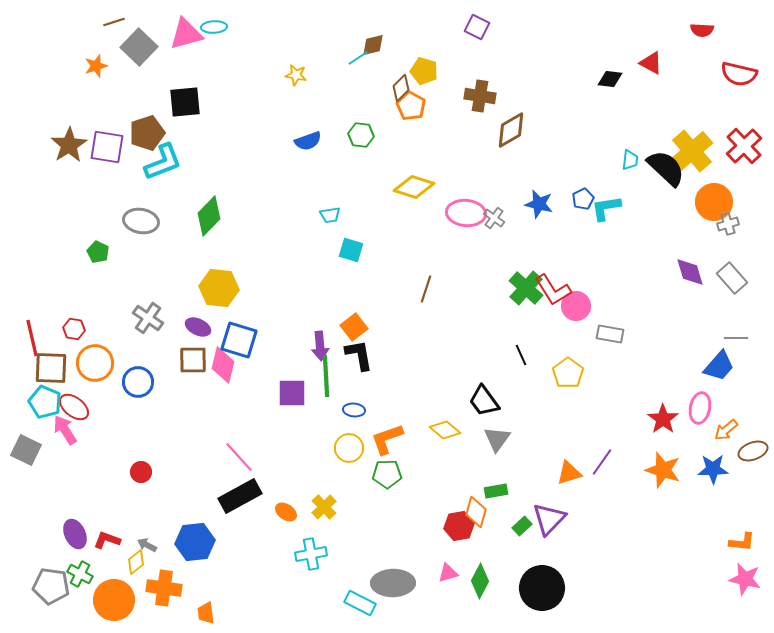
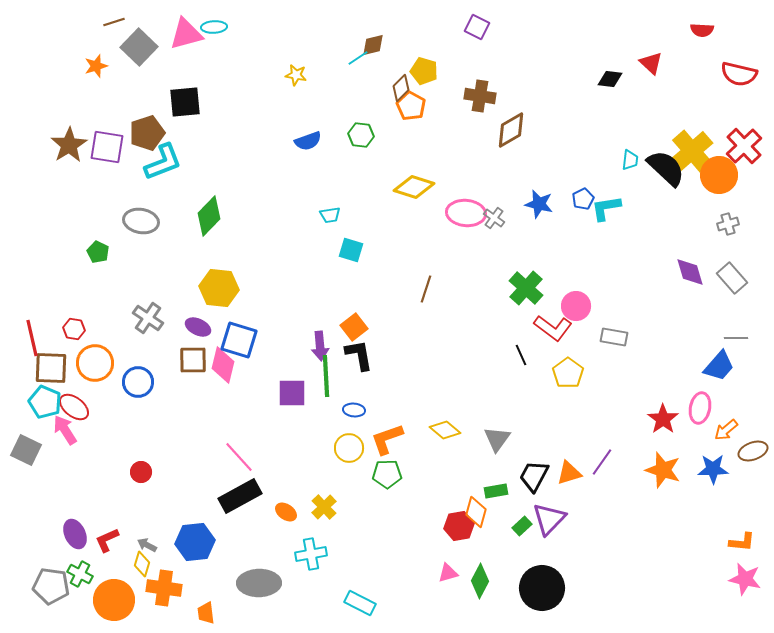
red triangle at (651, 63): rotated 15 degrees clockwise
orange circle at (714, 202): moved 5 px right, 27 px up
red L-shape at (553, 290): moved 38 px down; rotated 21 degrees counterclockwise
gray rectangle at (610, 334): moved 4 px right, 3 px down
black trapezoid at (484, 401): moved 50 px right, 75 px down; rotated 64 degrees clockwise
red L-shape at (107, 540): rotated 44 degrees counterclockwise
yellow diamond at (136, 562): moved 6 px right, 2 px down; rotated 35 degrees counterclockwise
gray ellipse at (393, 583): moved 134 px left
